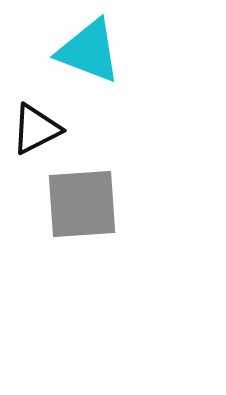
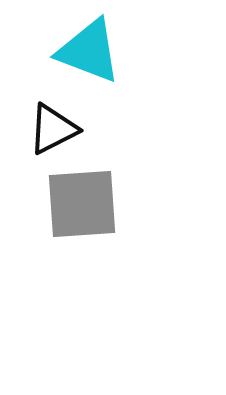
black triangle: moved 17 px right
